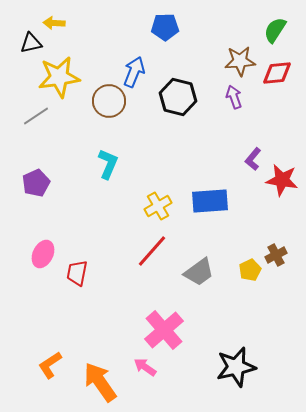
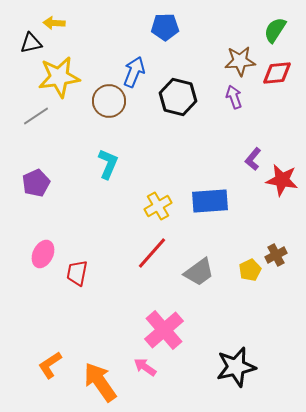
red line: moved 2 px down
